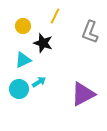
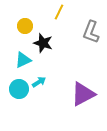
yellow line: moved 4 px right, 4 px up
yellow circle: moved 2 px right
gray L-shape: moved 1 px right
